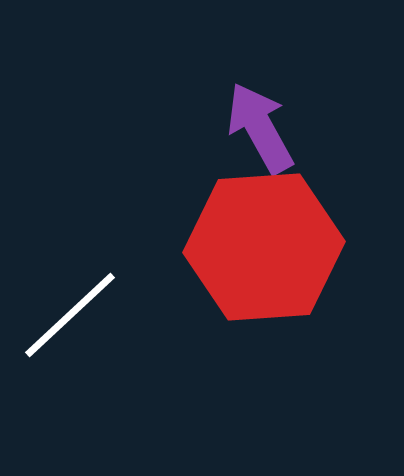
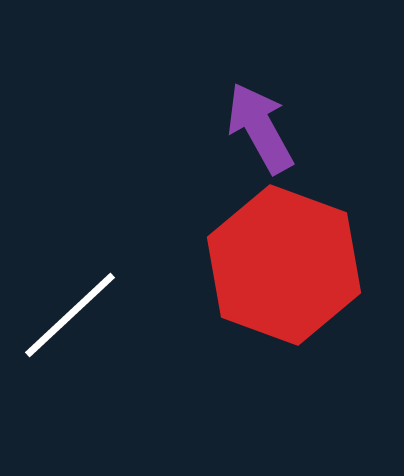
red hexagon: moved 20 px right, 18 px down; rotated 24 degrees clockwise
